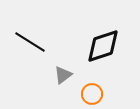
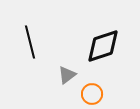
black line: rotated 44 degrees clockwise
gray triangle: moved 4 px right
